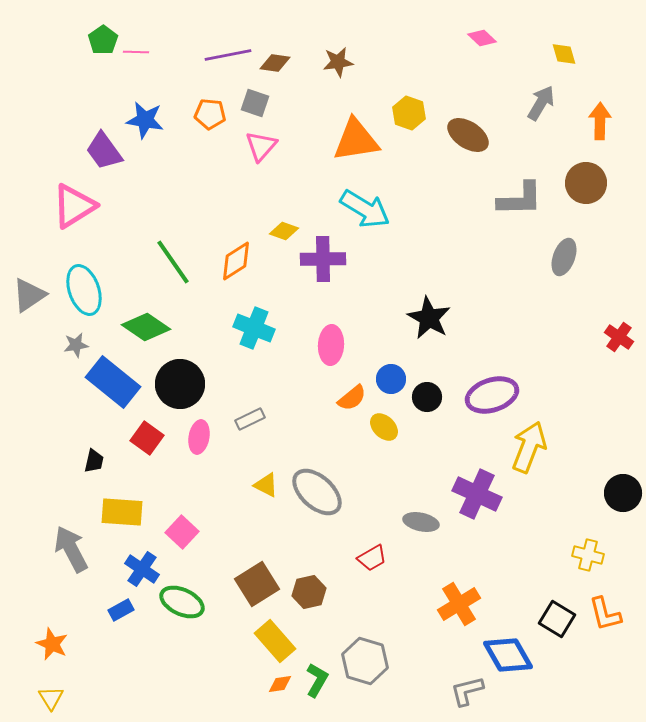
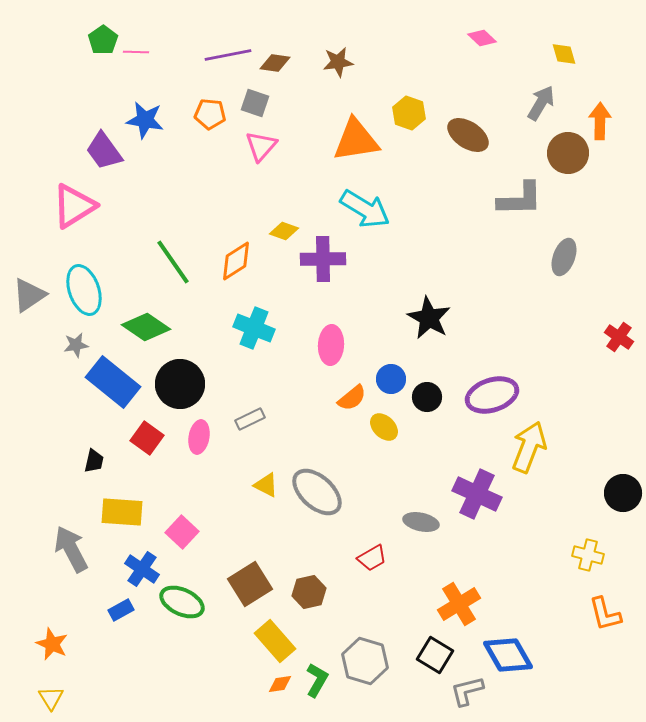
brown circle at (586, 183): moved 18 px left, 30 px up
brown square at (257, 584): moved 7 px left
black square at (557, 619): moved 122 px left, 36 px down
